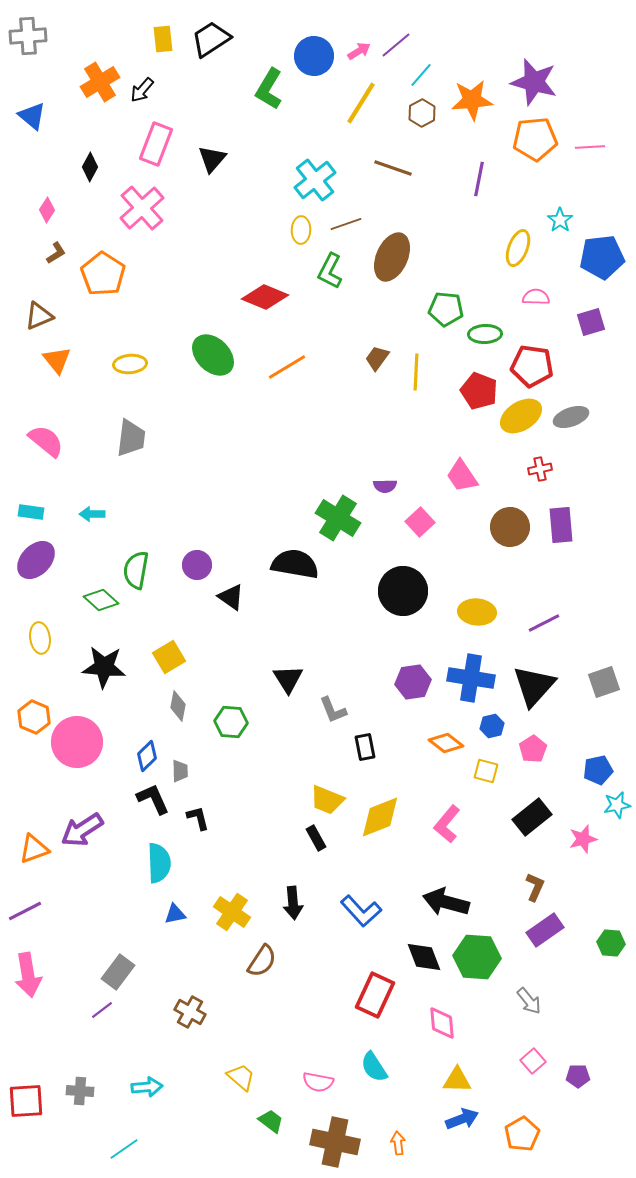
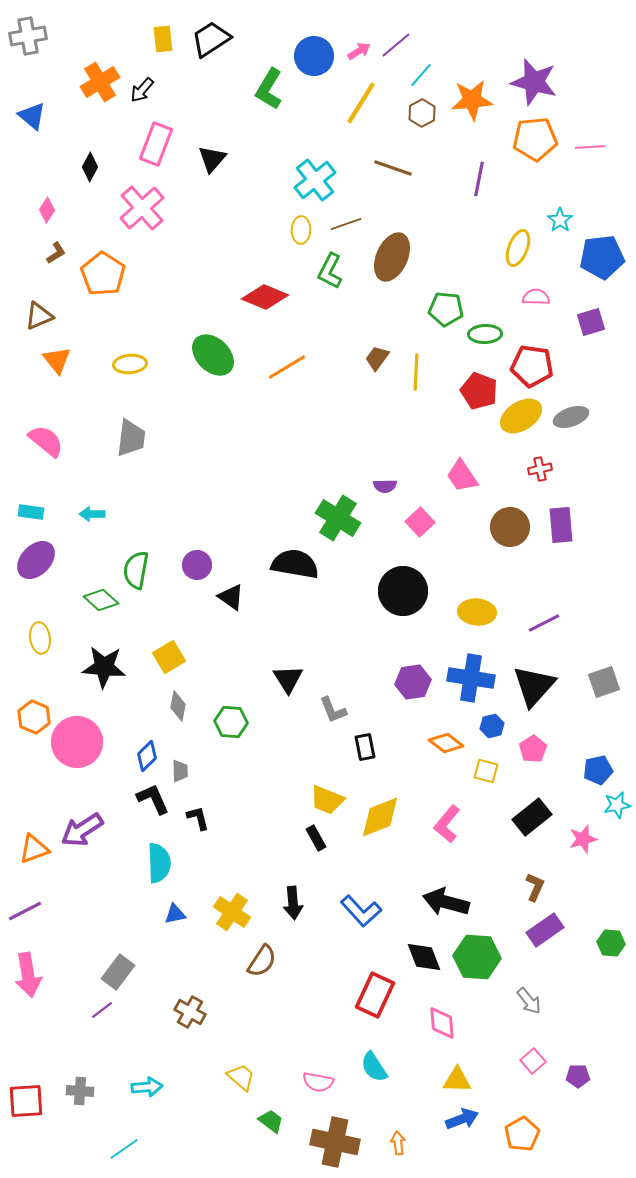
gray cross at (28, 36): rotated 6 degrees counterclockwise
